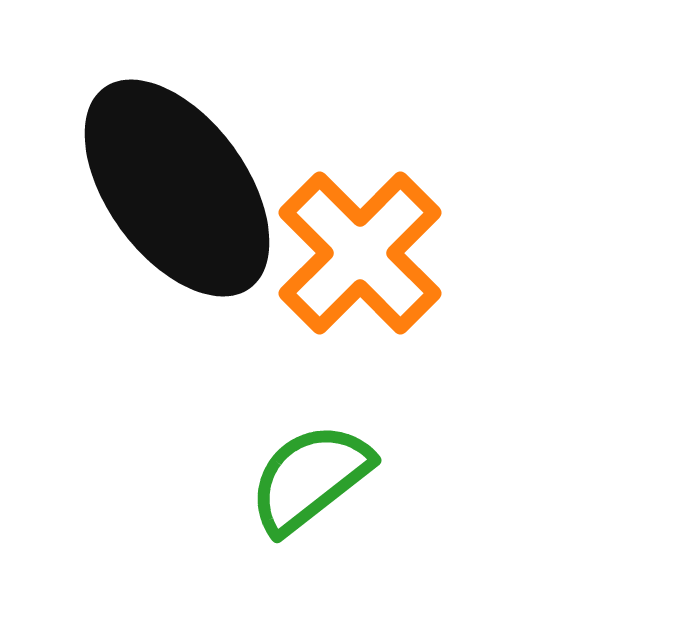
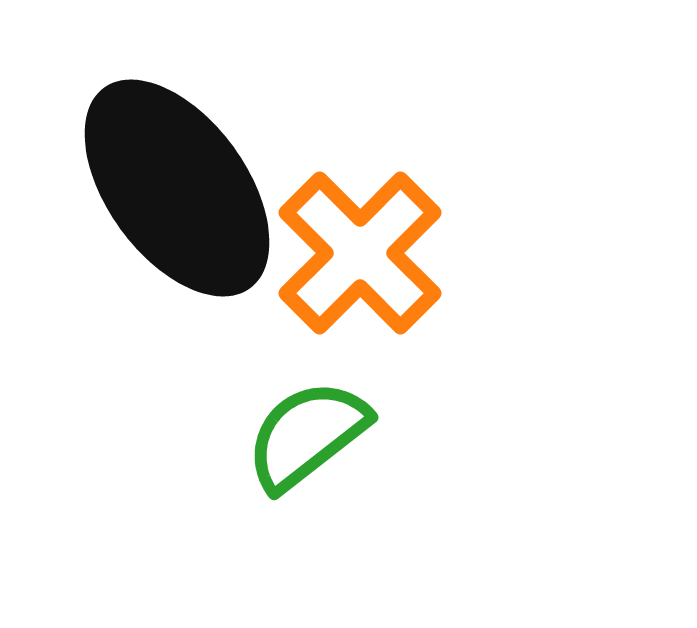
green semicircle: moved 3 px left, 43 px up
